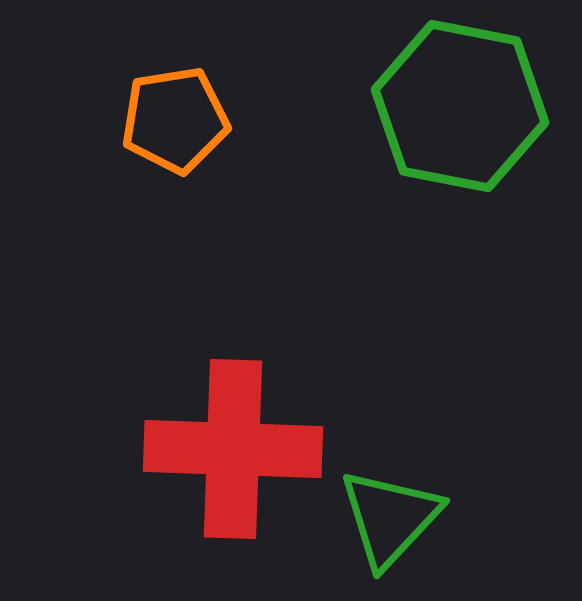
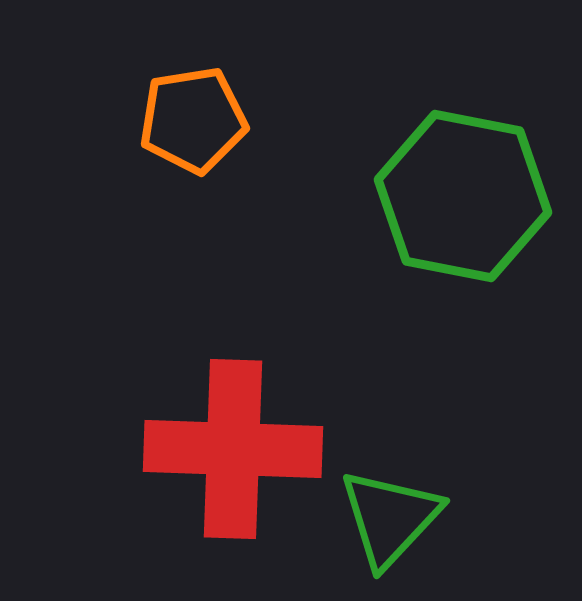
green hexagon: moved 3 px right, 90 px down
orange pentagon: moved 18 px right
